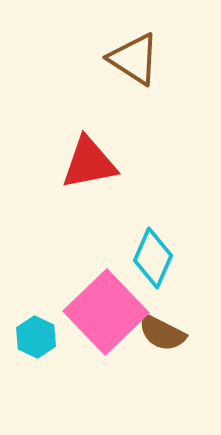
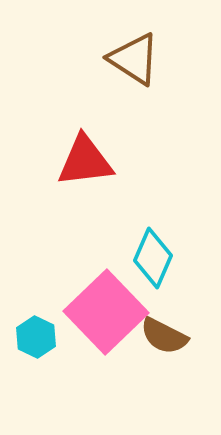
red triangle: moved 4 px left, 2 px up; rotated 4 degrees clockwise
brown semicircle: moved 2 px right, 3 px down
